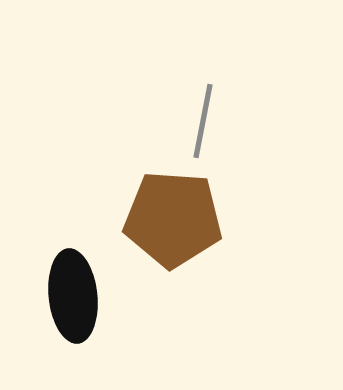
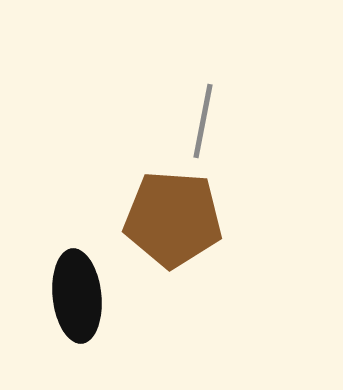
black ellipse: moved 4 px right
